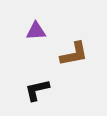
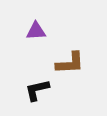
brown L-shape: moved 4 px left, 9 px down; rotated 8 degrees clockwise
